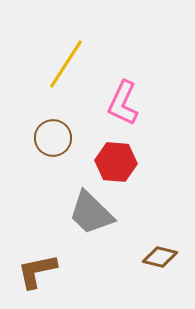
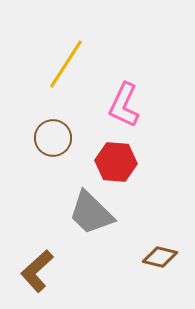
pink L-shape: moved 1 px right, 2 px down
brown L-shape: rotated 30 degrees counterclockwise
